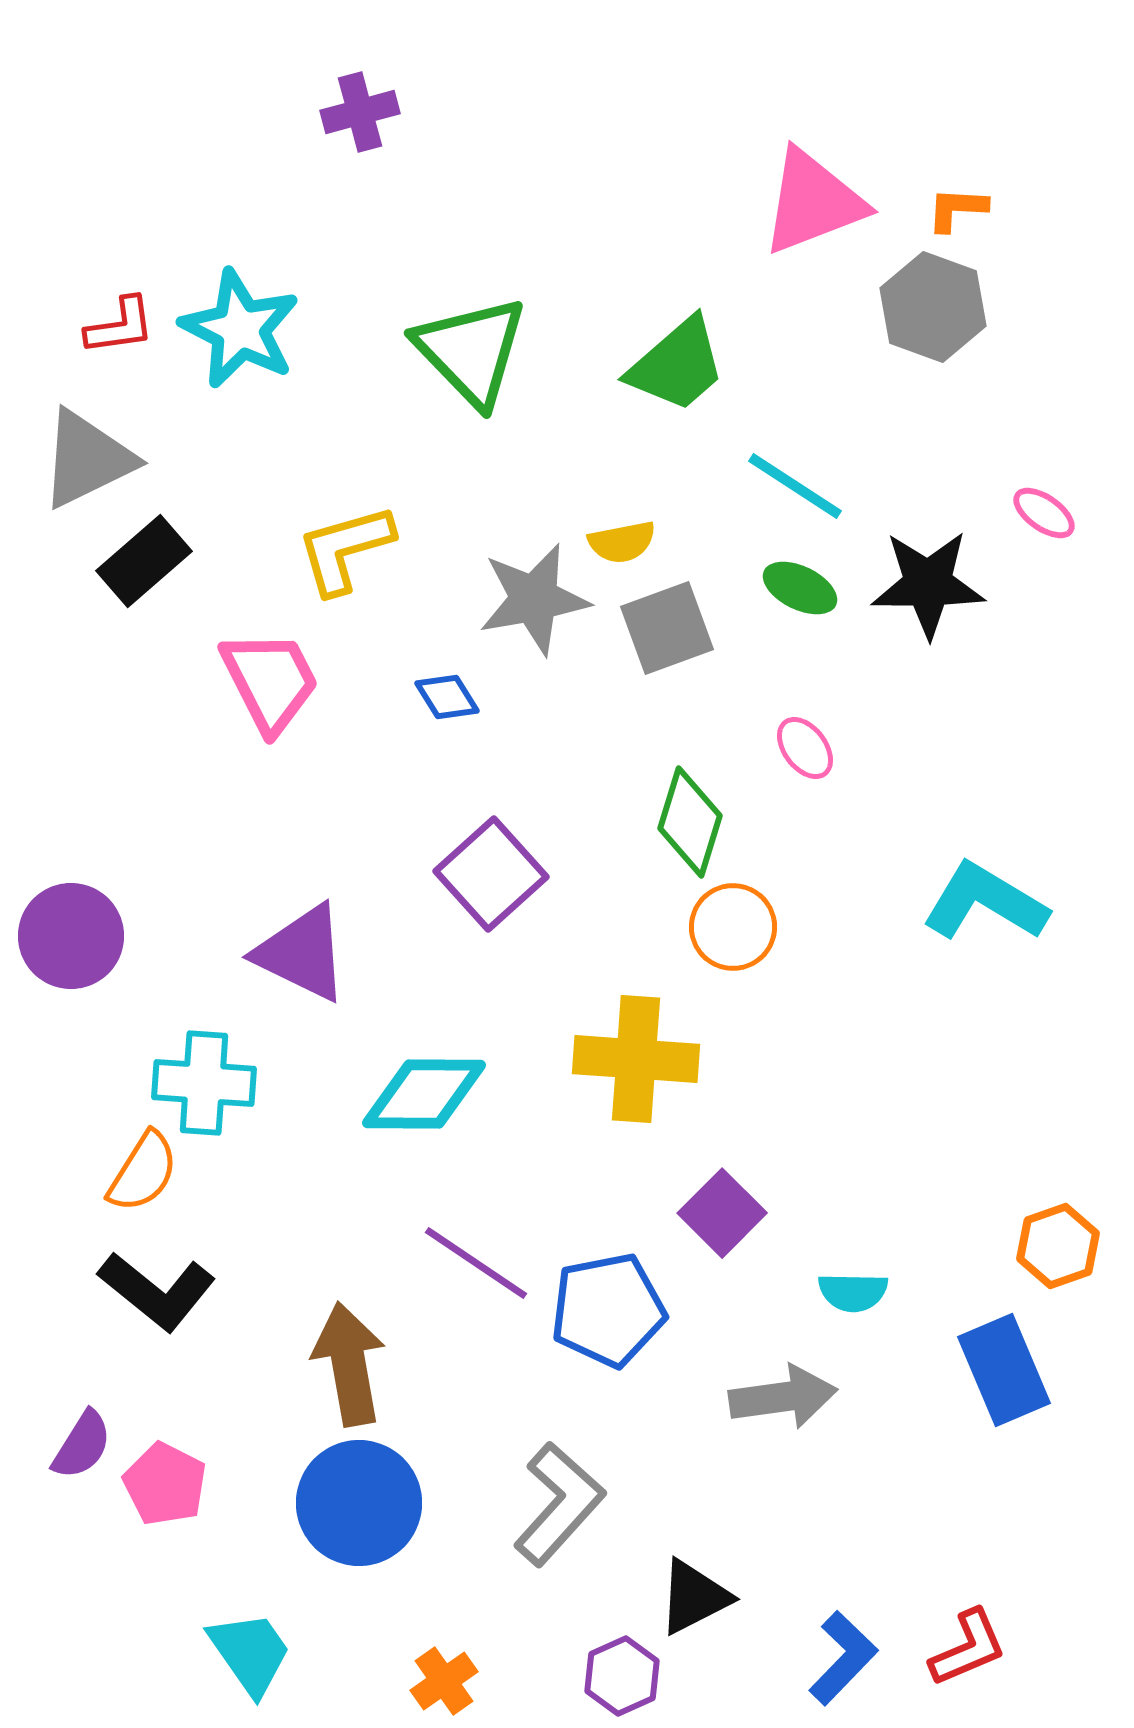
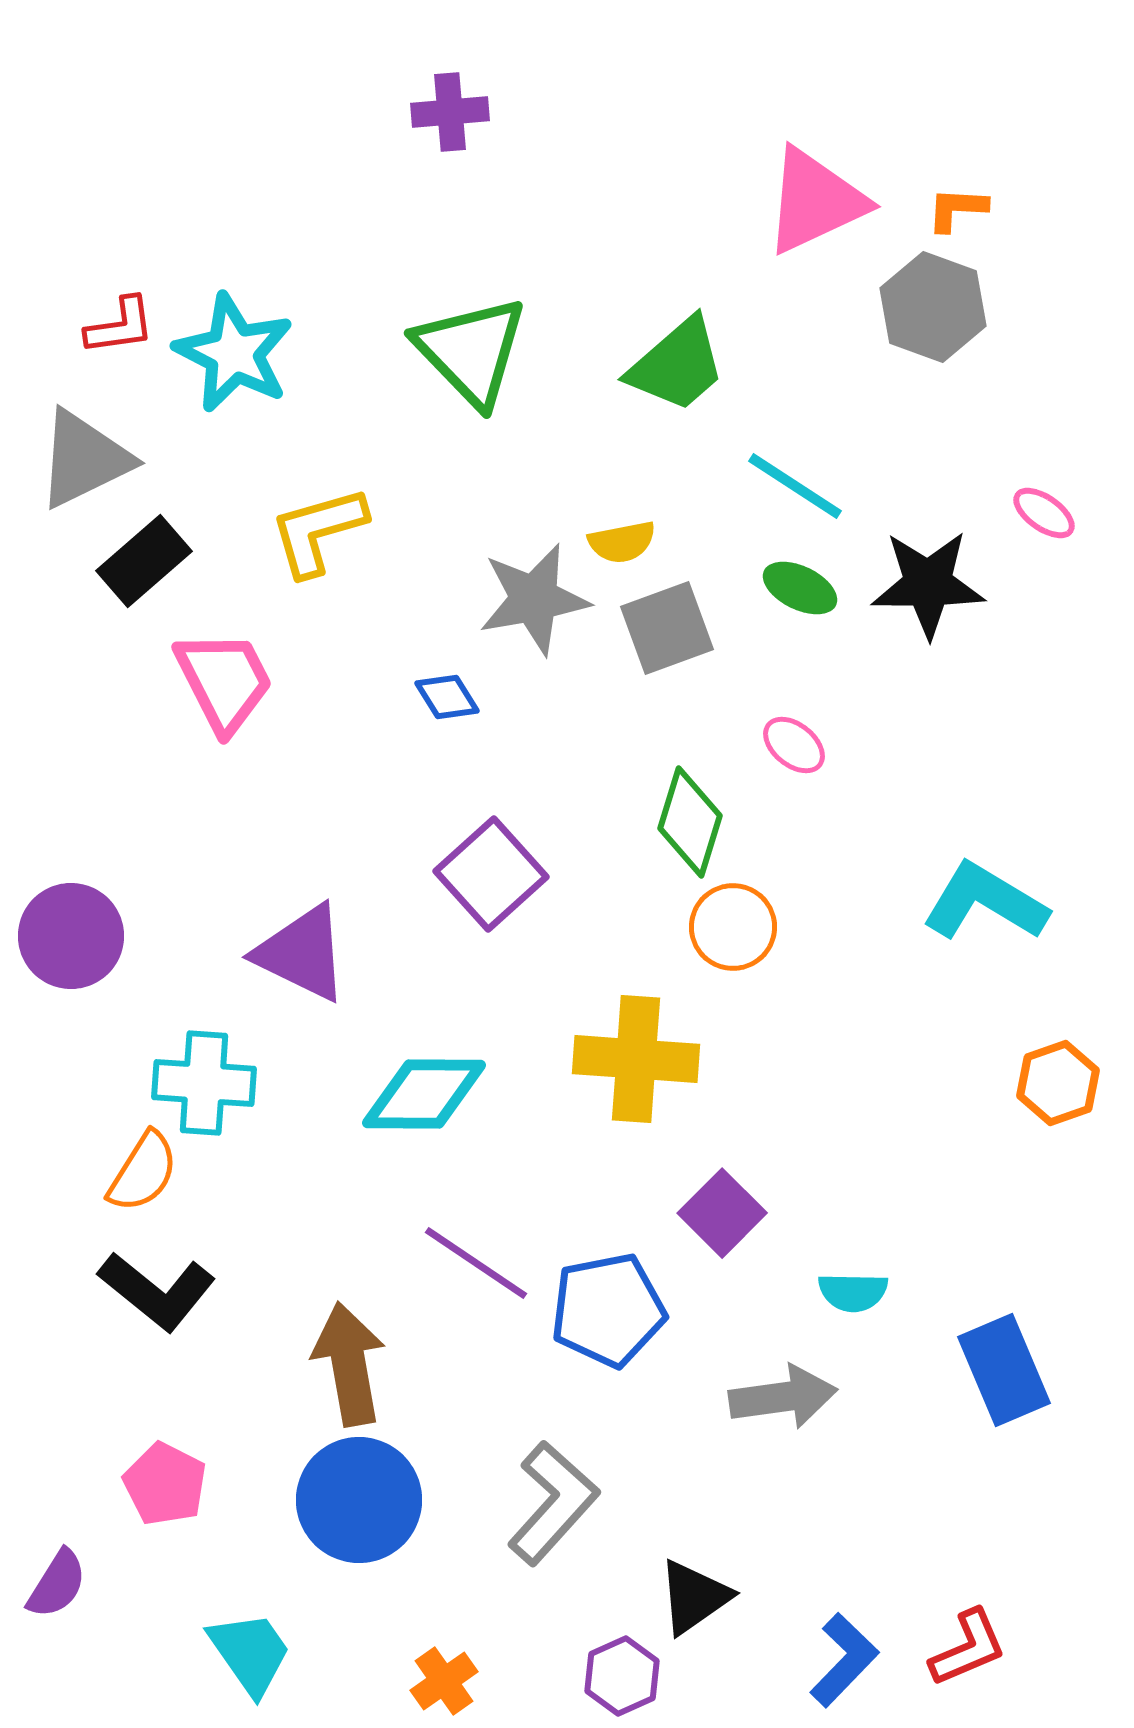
purple cross at (360, 112): moved 90 px right; rotated 10 degrees clockwise
pink triangle at (813, 202): moved 2 px right, 1 px up; rotated 4 degrees counterclockwise
cyan star at (240, 329): moved 6 px left, 24 px down
gray triangle at (87, 459): moved 3 px left
yellow L-shape at (345, 549): moved 27 px left, 18 px up
pink trapezoid at (270, 681): moved 46 px left
pink ellipse at (805, 748): moved 11 px left, 3 px up; rotated 14 degrees counterclockwise
orange hexagon at (1058, 1246): moved 163 px up
purple semicircle at (82, 1445): moved 25 px left, 139 px down
blue circle at (359, 1503): moved 3 px up
gray L-shape at (559, 1504): moved 6 px left, 1 px up
black triangle at (694, 1597): rotated 8 degrees counterclockwise
blue L-shape at (843, 1658): moved 1 px right, 2 px down
